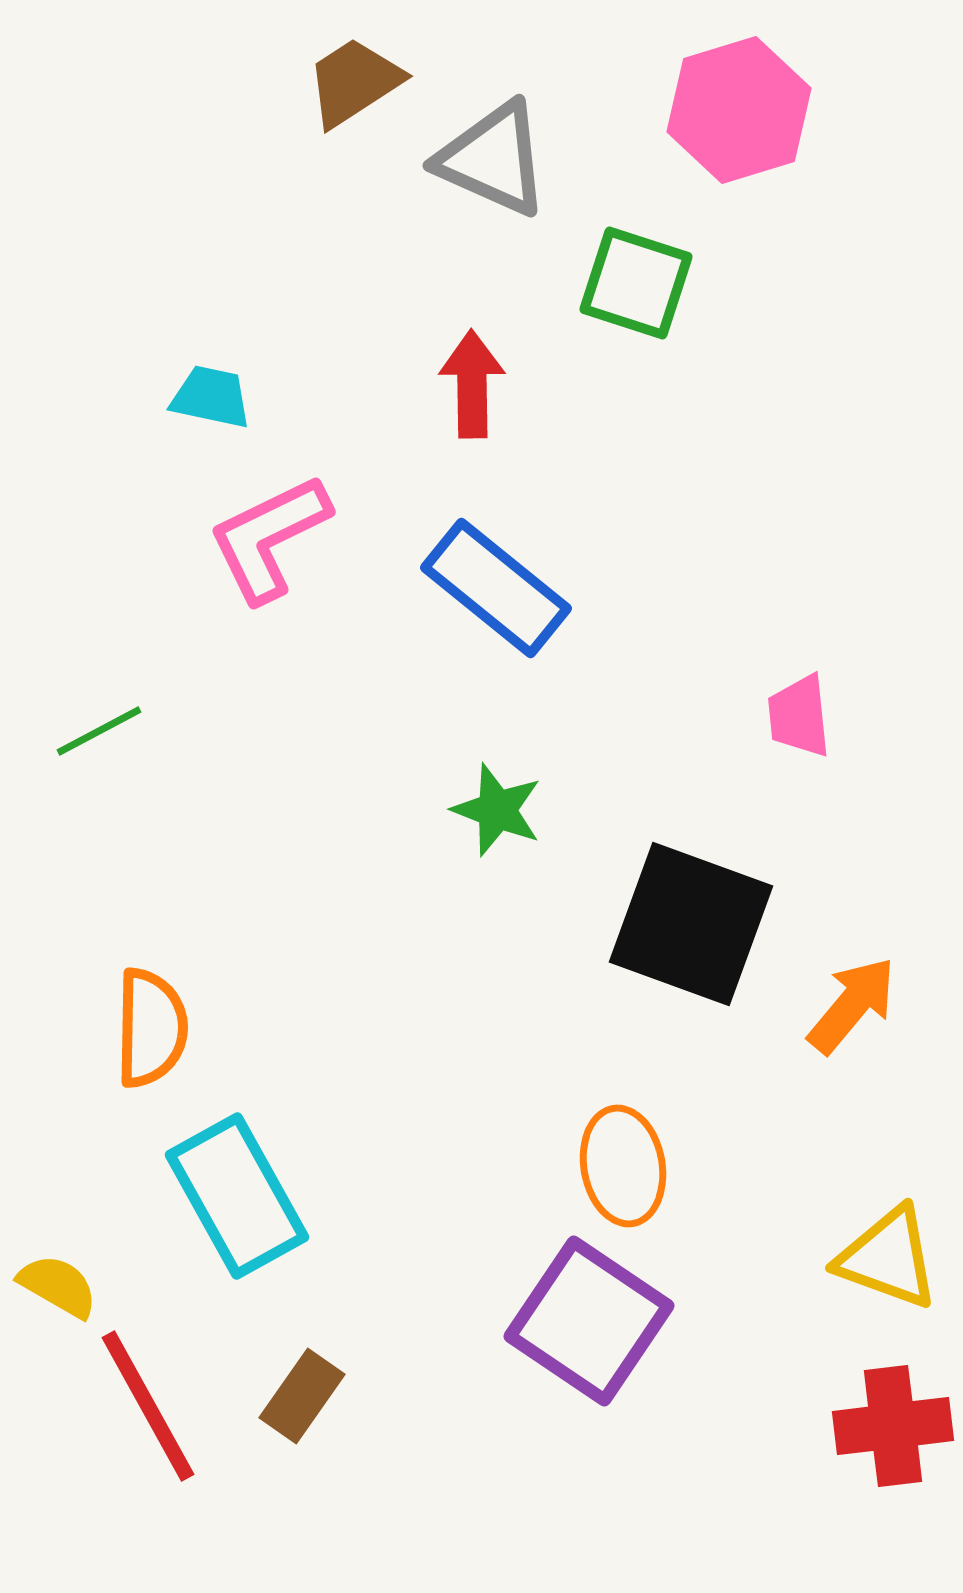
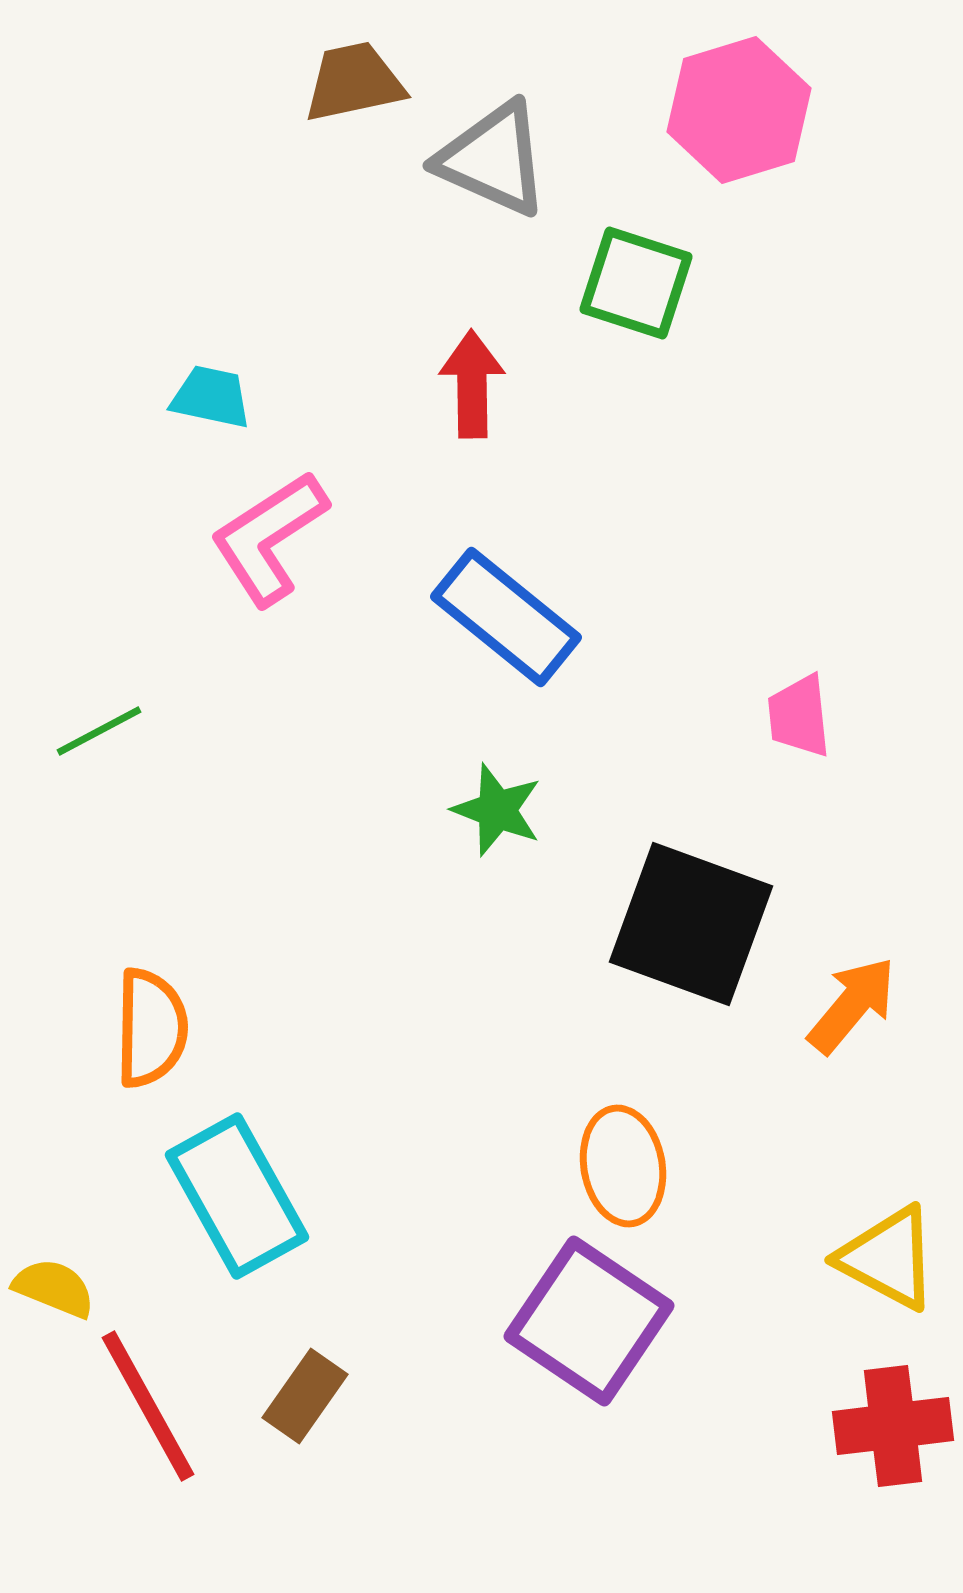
brown trapezoid: rotated 21 degrees clockwise
pink L-shape: rotated 7 degrees counterclockwise
blue rectangle: moved 10 px right, 29 px down
yellow triangle: rotated 8 degrees clockwise
yellow semicircle: moved 4 px left, 2 px down; rotated 8 degrees counterclockwise
brown rectangle: moved 3 px right
